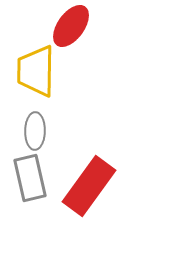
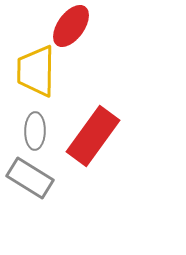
gray rectangle: rotated 45 degrees counterclockwise
red rectangle: moved 4 px right, 50 px up
